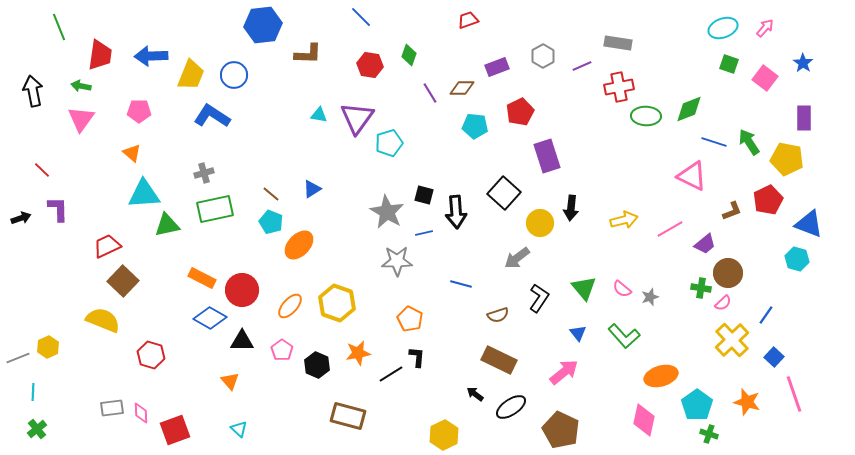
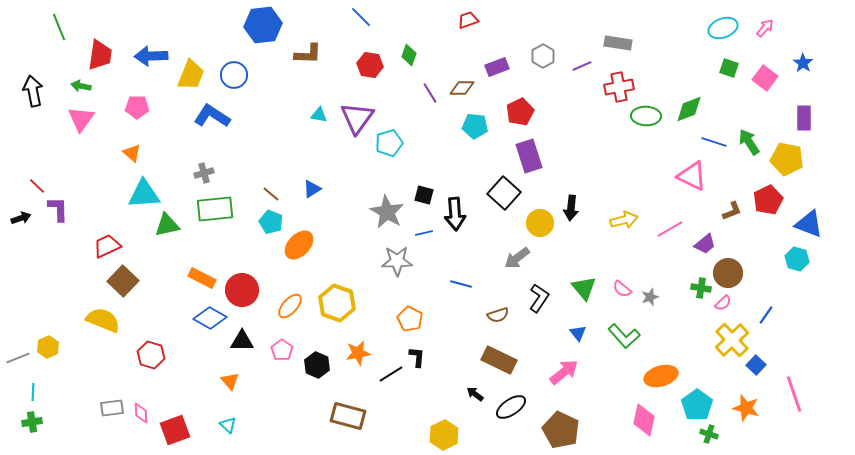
green square at (729, 64): moved 4 px down
pink pentagon at (139, 111): moved 2 px left, 4 px up
purple rectangle at (547, 156): moved 18 px left
red line at (42, 170): moved 5 px left, 16 px down
green rectangle at (215, 209): rotated 6 degrees clockwise
black arrow at (456, 212): moved 1 px left, 2 px down
blue square at (774, 357): moved 18 px left, 8 px down
orange star at (747, 402): moved 1 px left, 6 px down
green cross at (37, 429): moved 5 px left, 7 px up; rotated 30 degrees clockwise
cyan triangle at (239, 429): moved 11 px left, 4 px up
